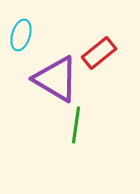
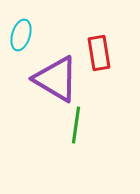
red rectangle: rotated 60 degrees counterclockwise
